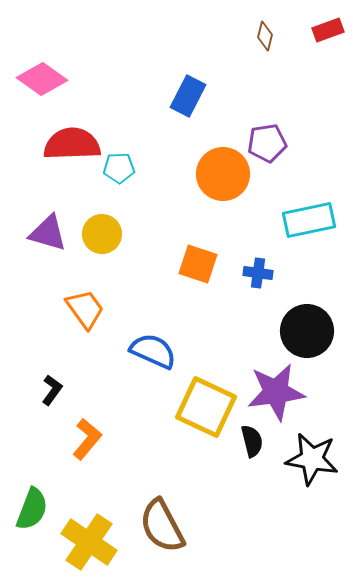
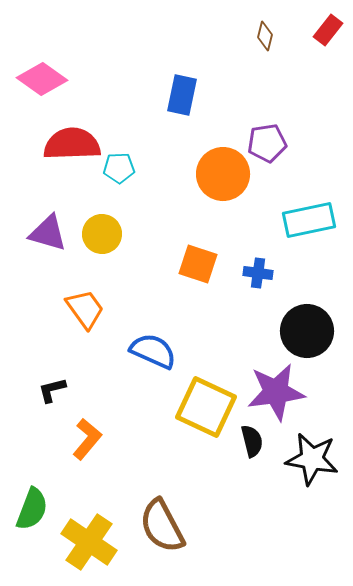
red rectangle: rotated 32 degrees counterclockwise
blue rectangle: moved 6 px left, 1 px up; rotated 15 degrees counterclockwise
black L-shape: rotated 140 degrees counterclockwise
